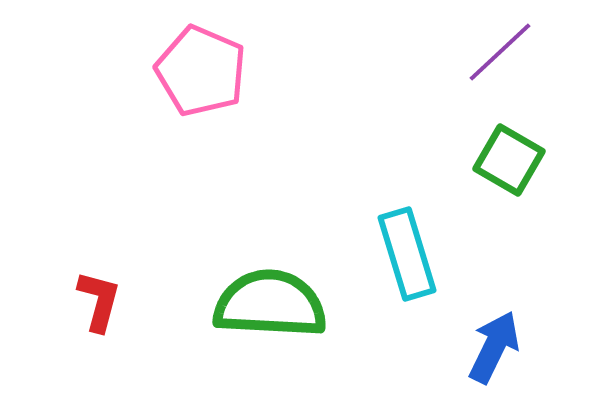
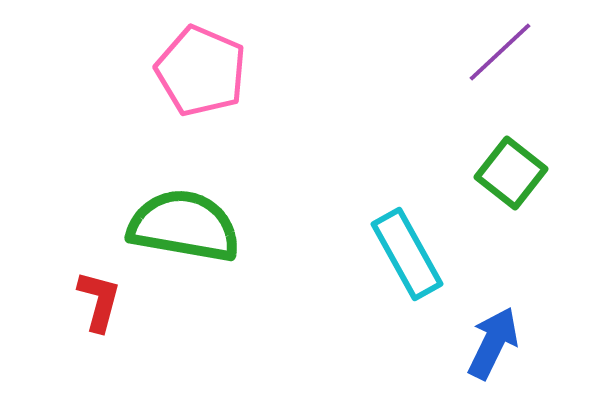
green square: moved 2 px right, 13 px down; rotated 8 degrees clockwise
cyan rectangle: rotated 12 degrees counterclockwise
green semicircle: moved 86 px left, 78 px up; rotated 7 degrees clockwise
blue arrow: moved 1 px left, 4 px up
